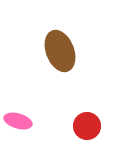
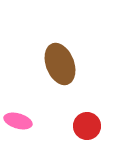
brown ellipse: moved 13 px down
